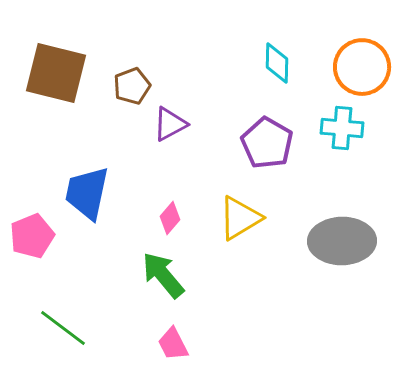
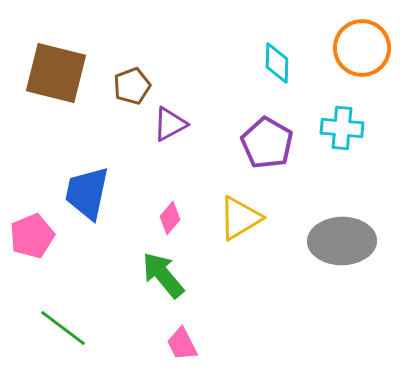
orange circle: moved 19 px up
pink trapezoid: moved 9 px right
